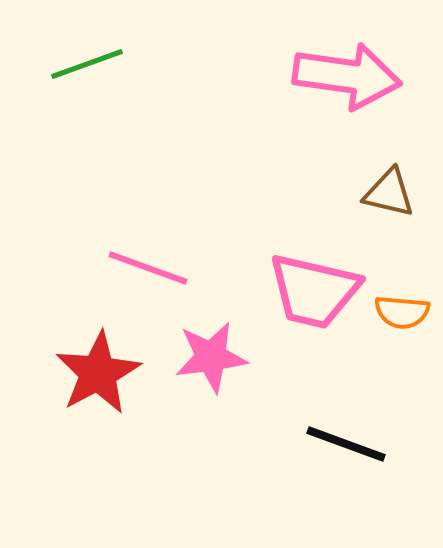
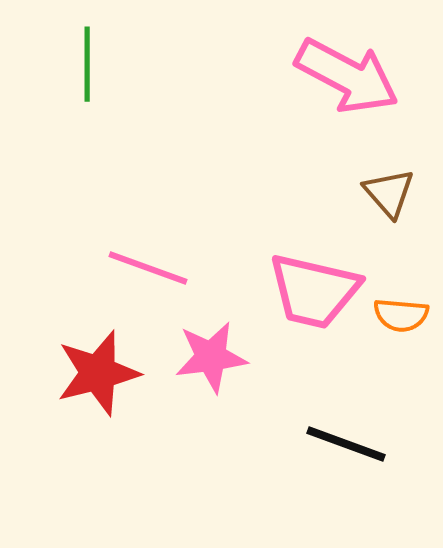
green line: rotated 70 degrees counterclockwise
pink arrow: rotated 20 degrees clockwise
brown triangle: rotated 36 degrees clockwise
orange semicircle: moved 1 px left, 3 px down
red star: rotated 14 degrees clockwise
